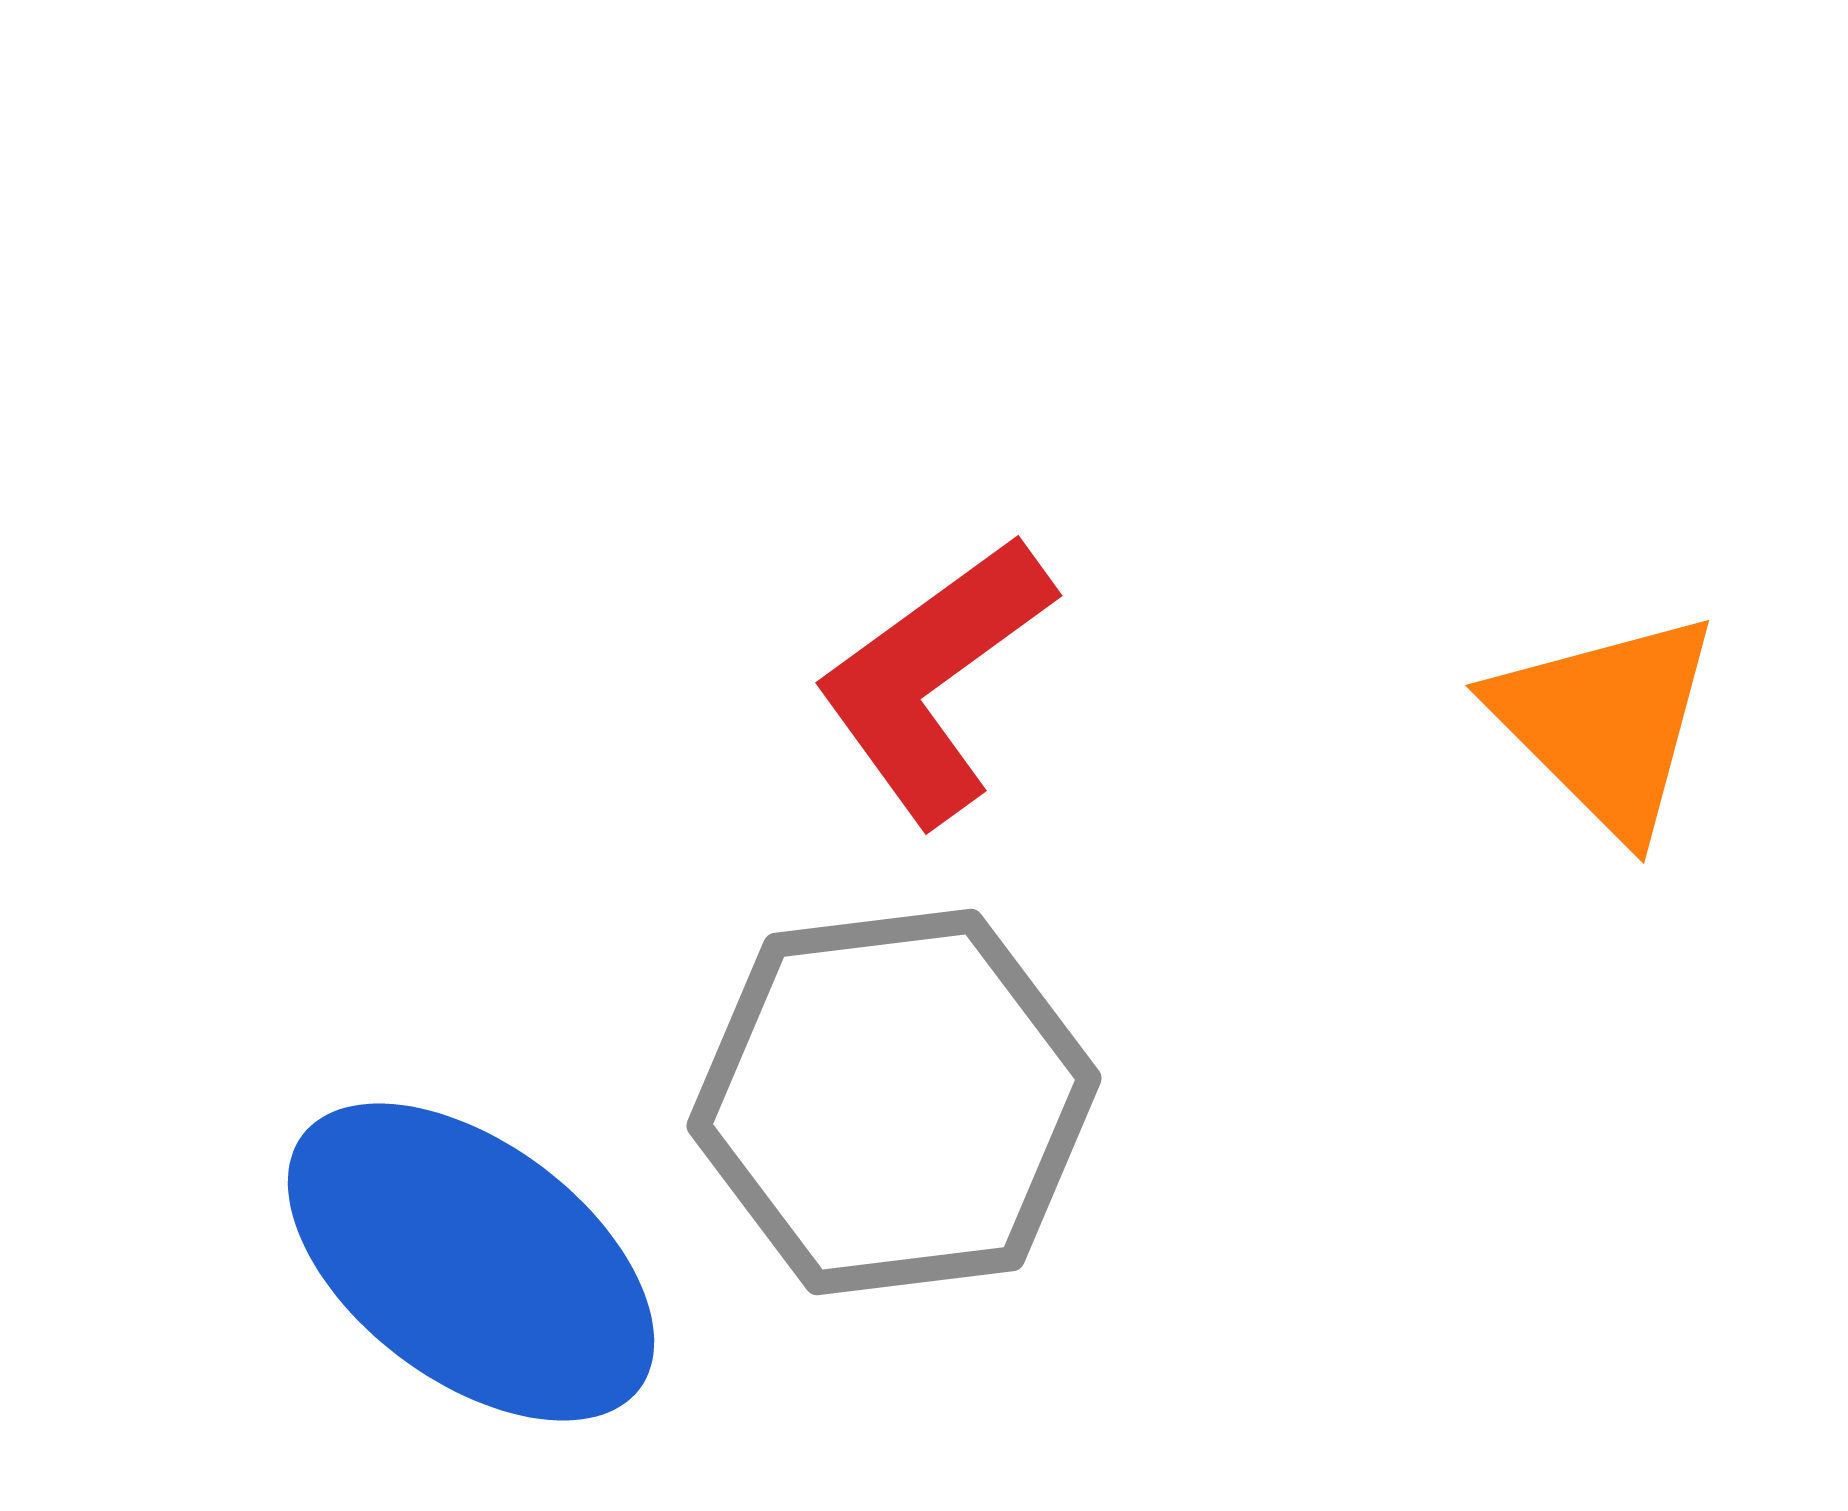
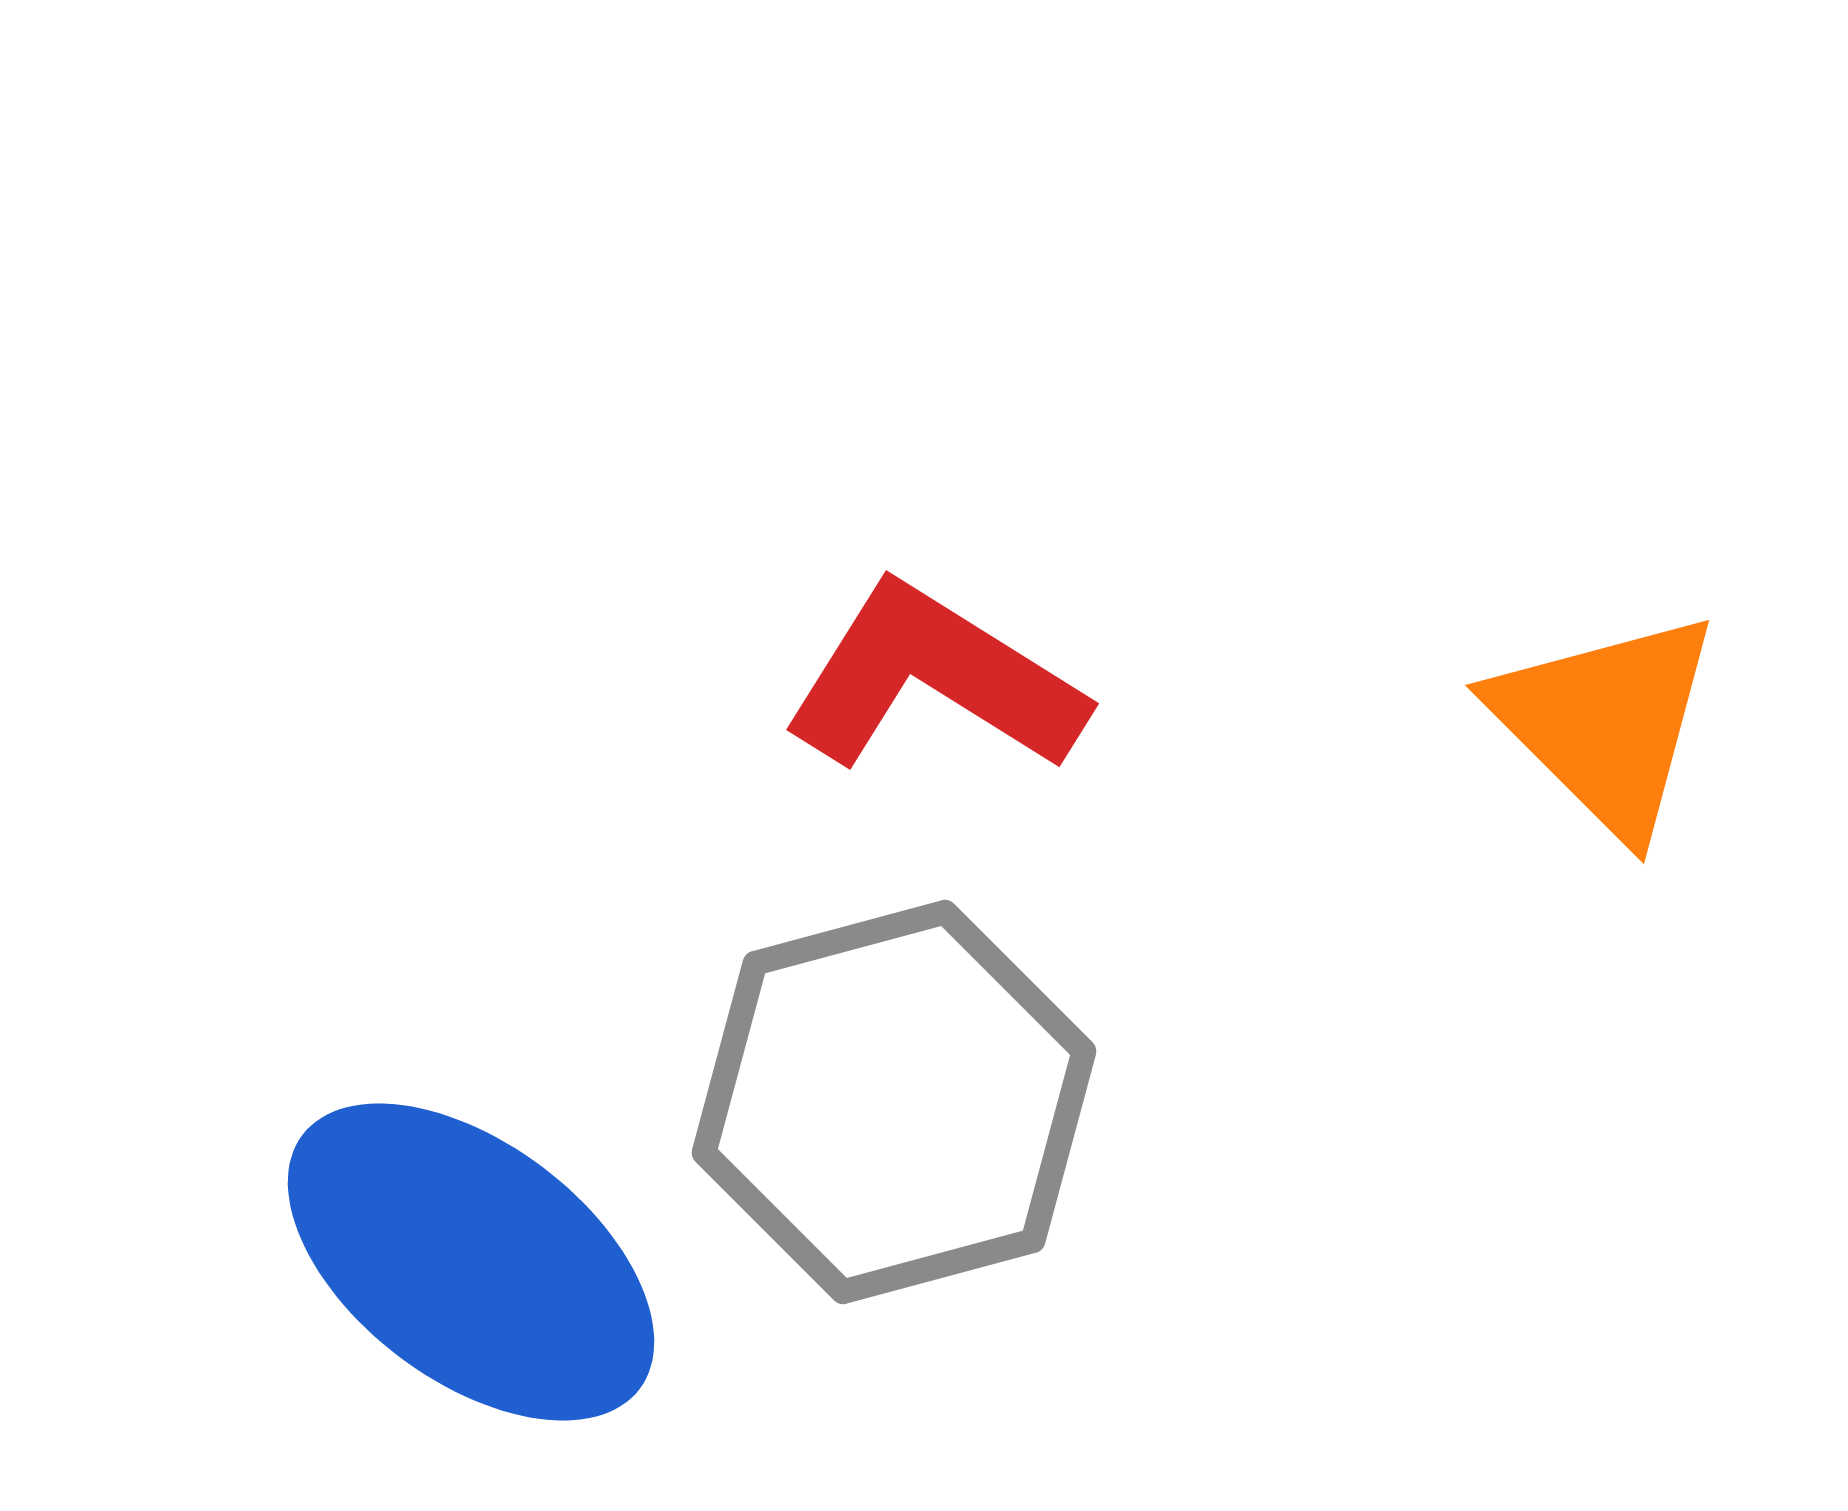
red L-shape: rotated 68 degrees clockwise
gray hexagon: rotated 8 degrees counterclockwise
